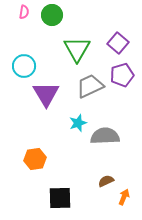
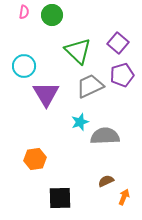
green triangle: moved 1 px right, 2 px down; rotated 16 degrees counterclockwise
cyan star: moved 2 px right, 1 px up
